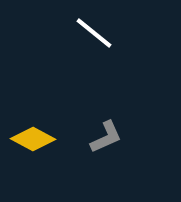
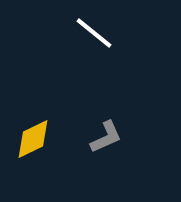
yellow diamond: rotated 54 degrees counterclockwise
